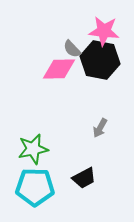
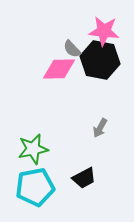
cyan pentagon: rotated 12 degrees counterclockwise
